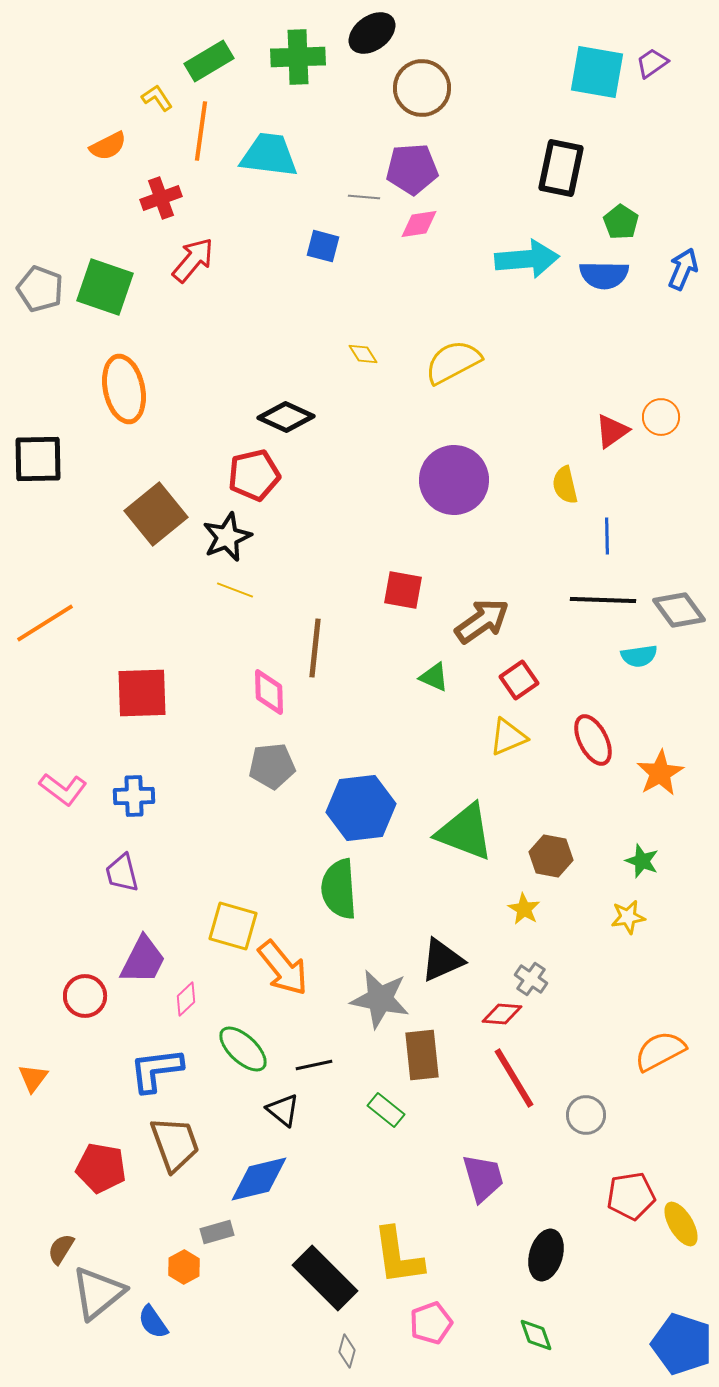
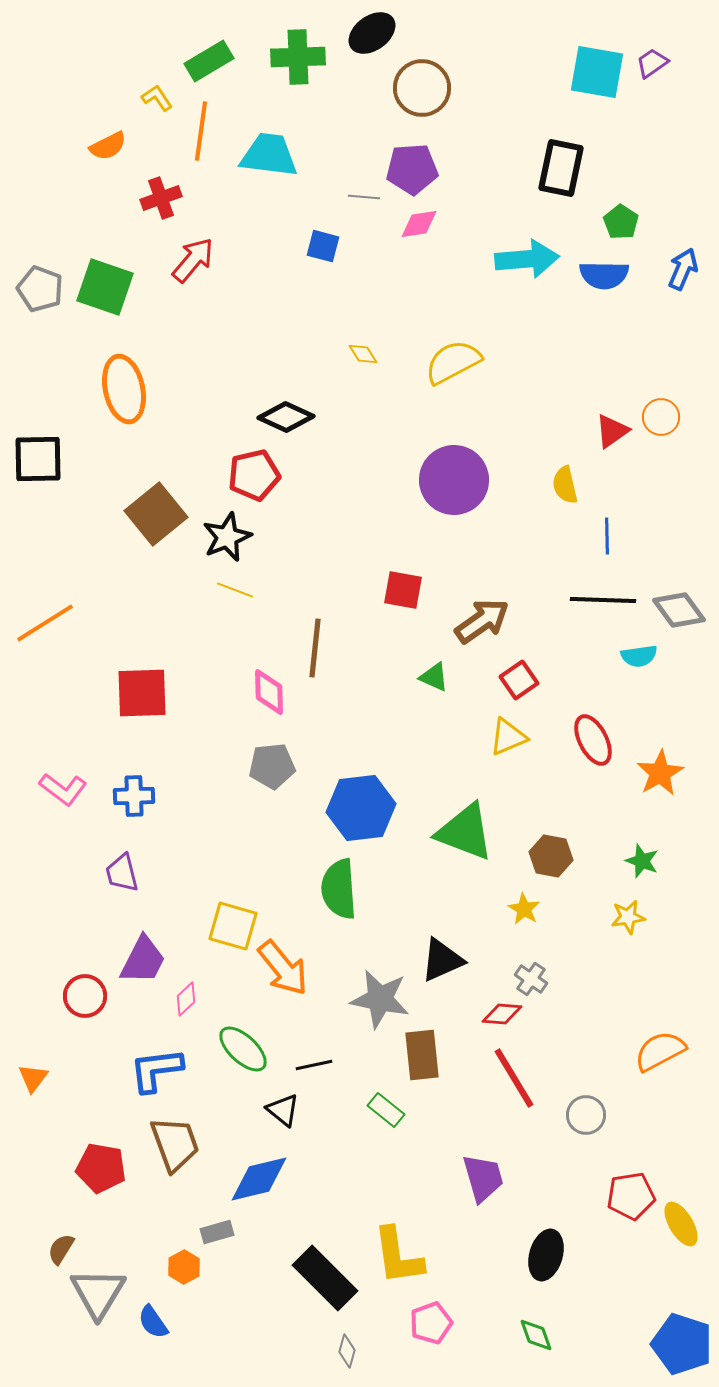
gray triangle at (98, 1293): rotated 20 degrees counterclockwise
